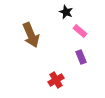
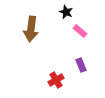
brown arrow: moved 6 px up; rotated 30 degrees clockwise
purple rectangle: moved 8 px down
